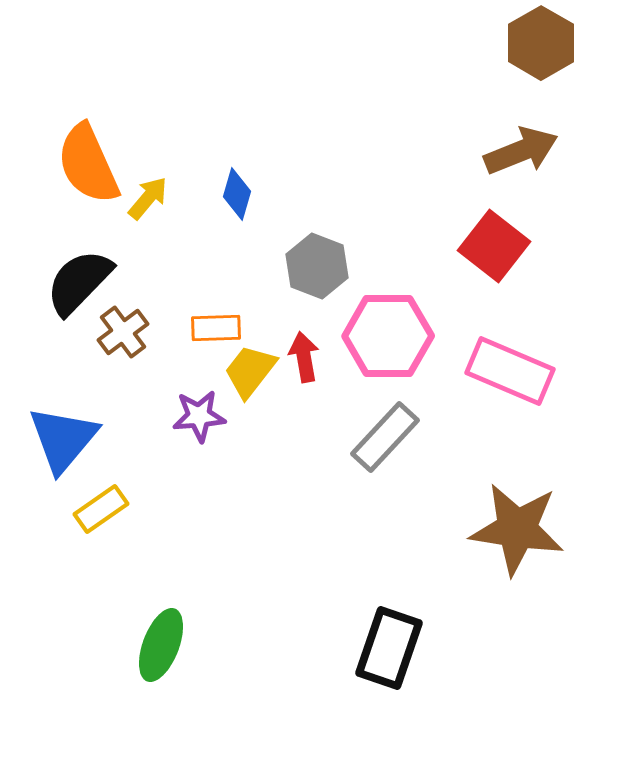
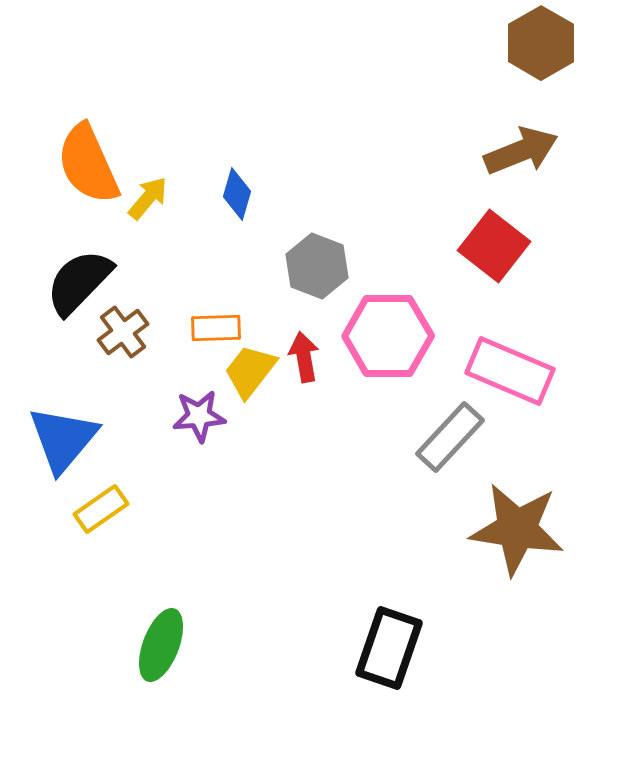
gray rectangle: moved 65 px right
